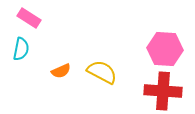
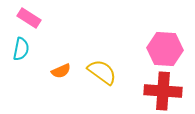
yellow semicircle: rotated 8 degrees clockwise
